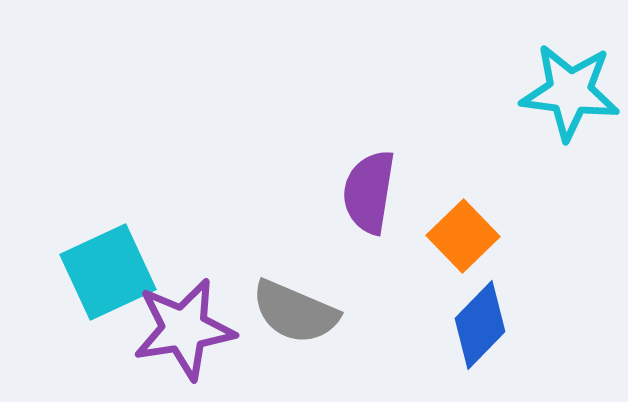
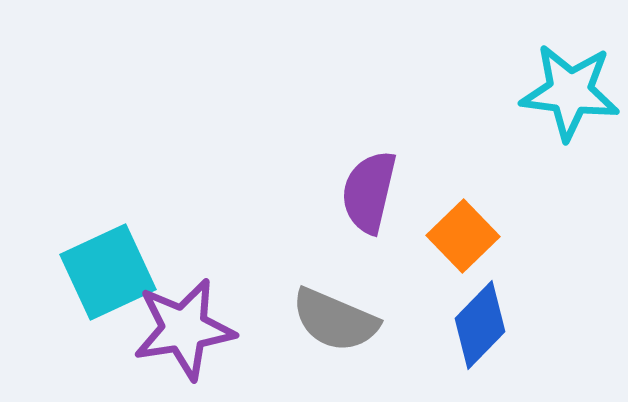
purple semicircle: rotated 4 degrees clockwise
gray semicircle: moved 40 px right, 8 px down
